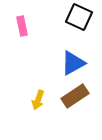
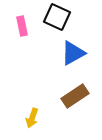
black square: moved 22 px left
blue triangle: moved 10 px up
yellow arrow: moved 6 px left, 18 px down
